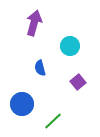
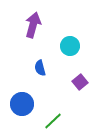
purple arrow: moved 1 px left, 2 px down
purple square: moved 2 px right
